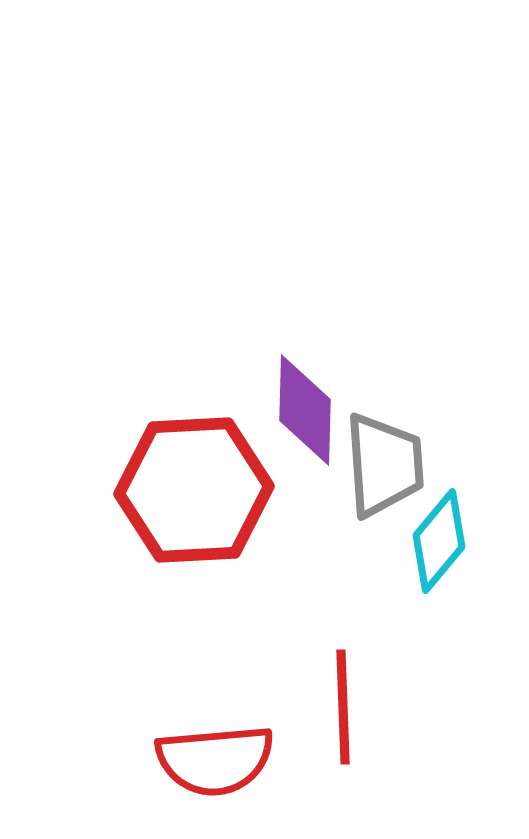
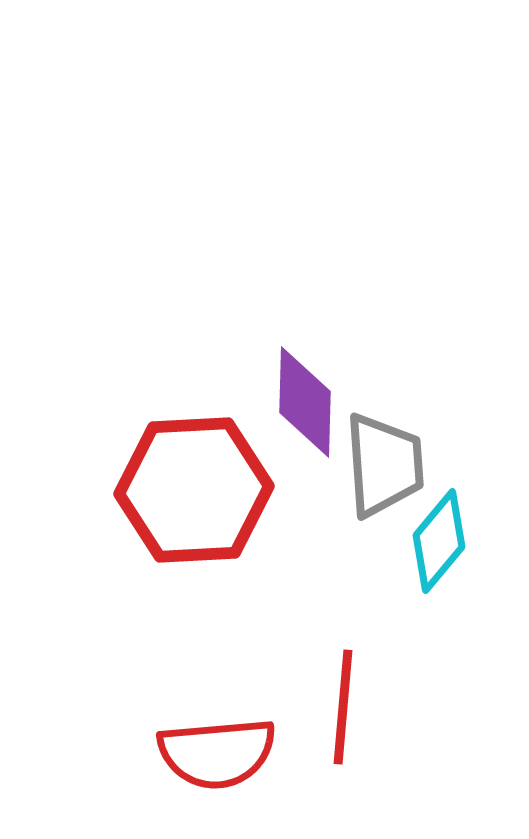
purple diamond: moved 8 px up
red line: rotated 7 degrees clockwise
red semicircle: moved 2 px right, 7 px up
